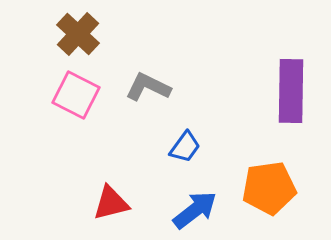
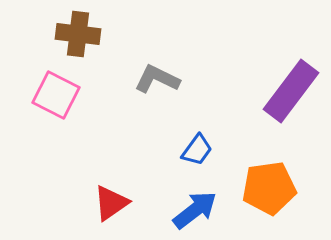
brown cross: rotated 36 degrees counterclockwise
gray L-shape: moved 9 px right, 8 px up
purple rectangle: rotated 36 degrees clockwise
pink square: moved 20 px left
blue trapezoid: moved 12 px right, 3 px down
red triangle: rotated 21 degrees counterclockwise
